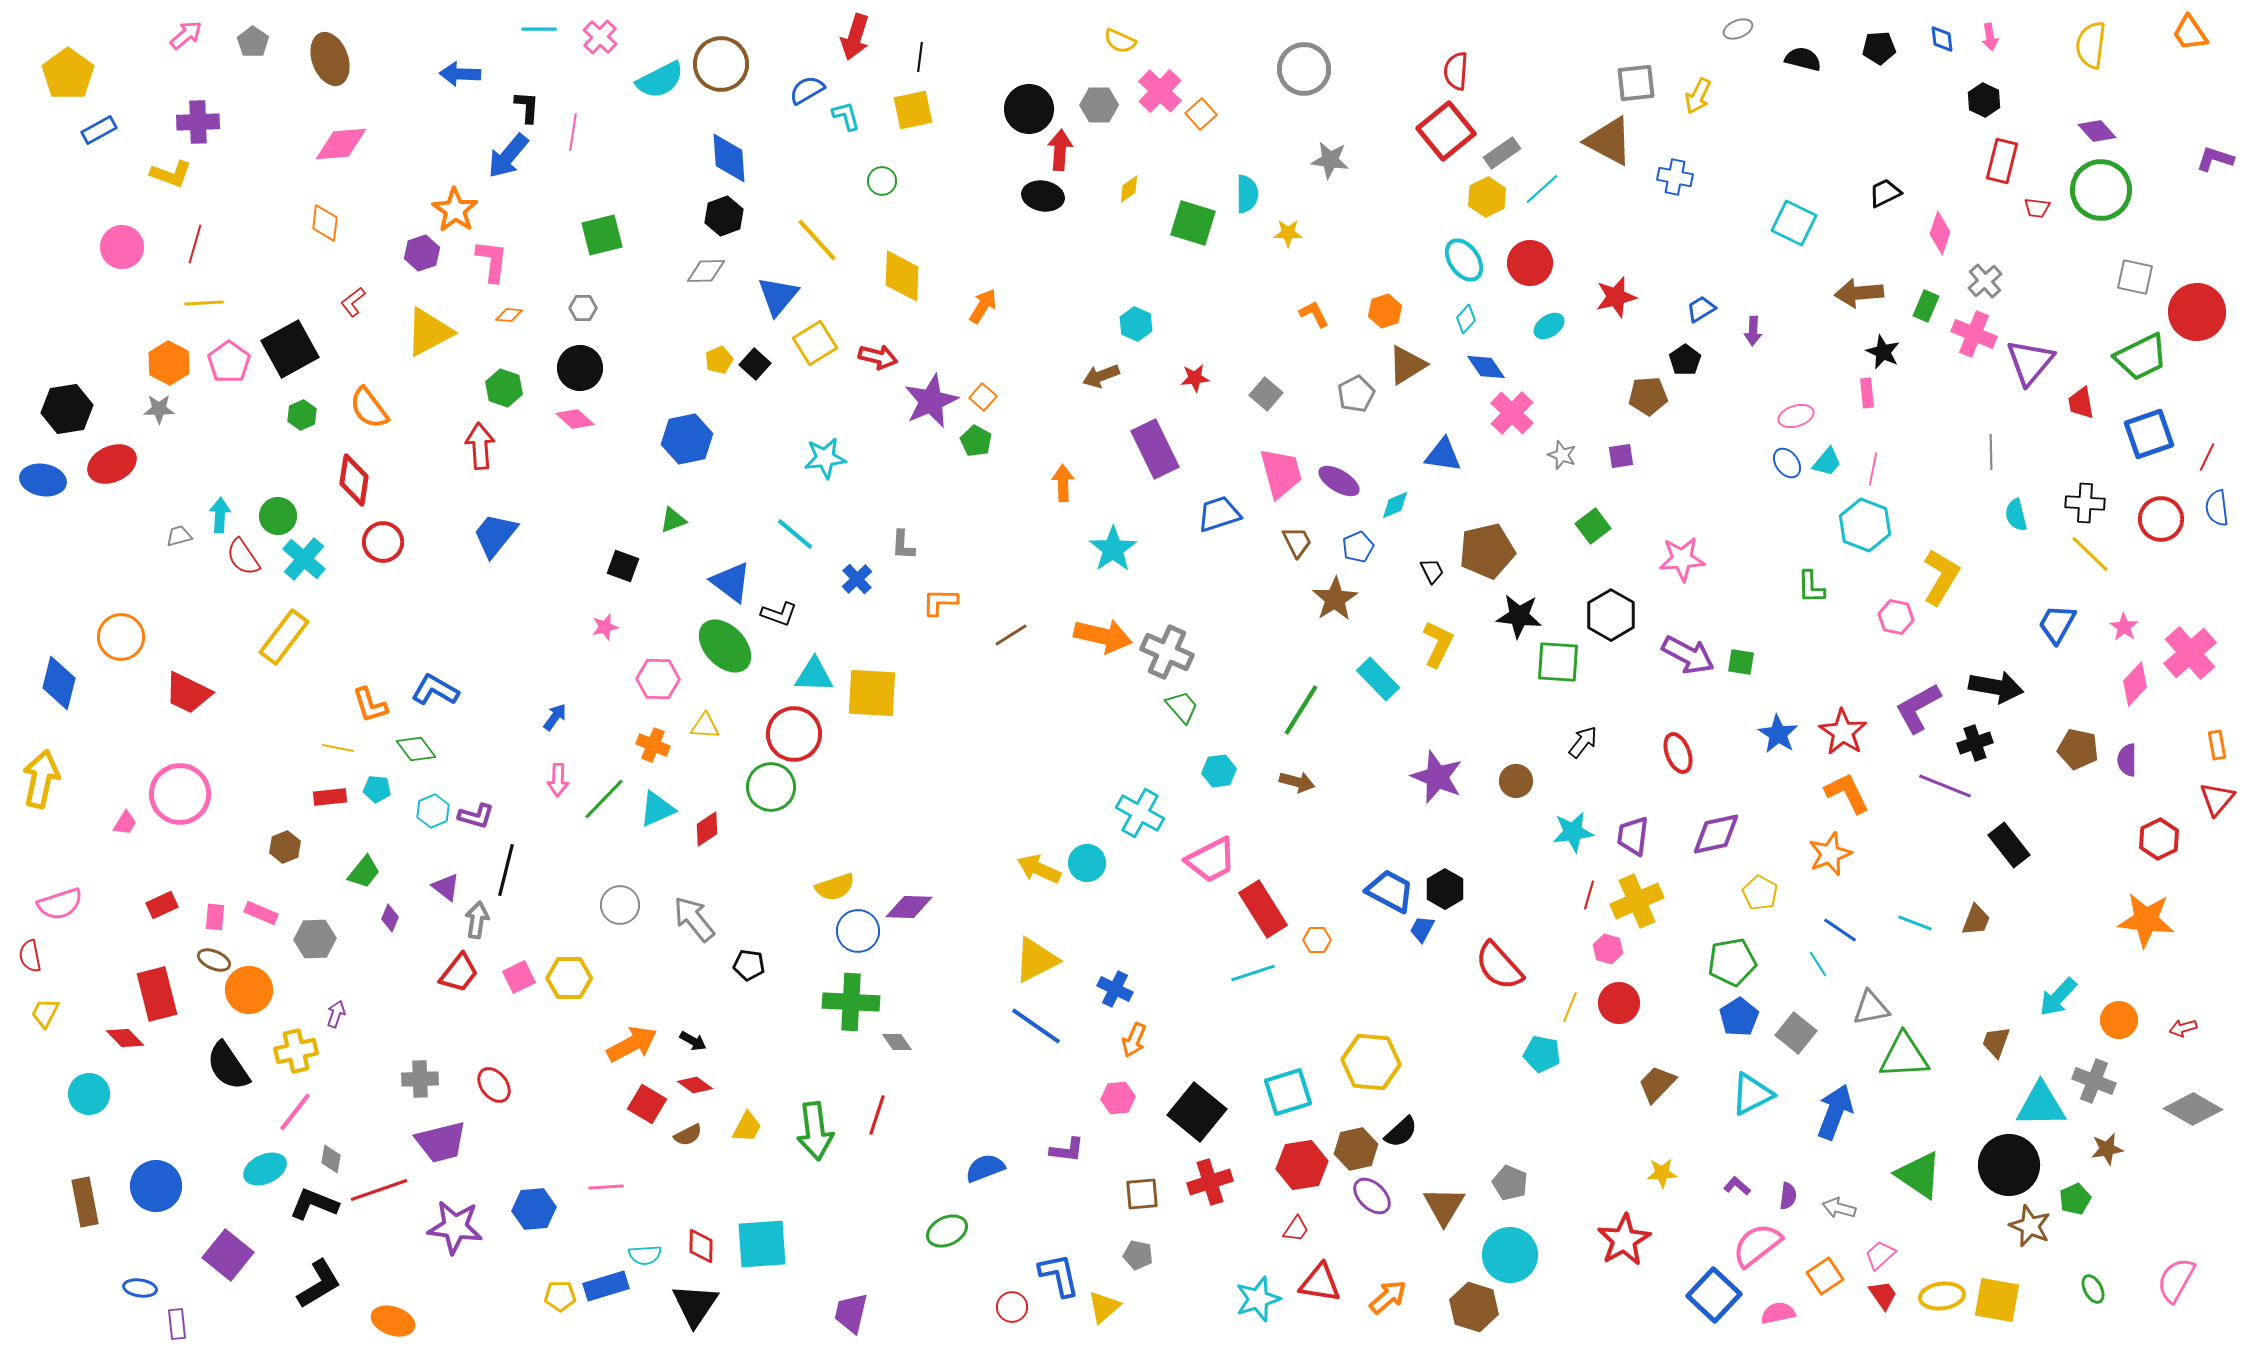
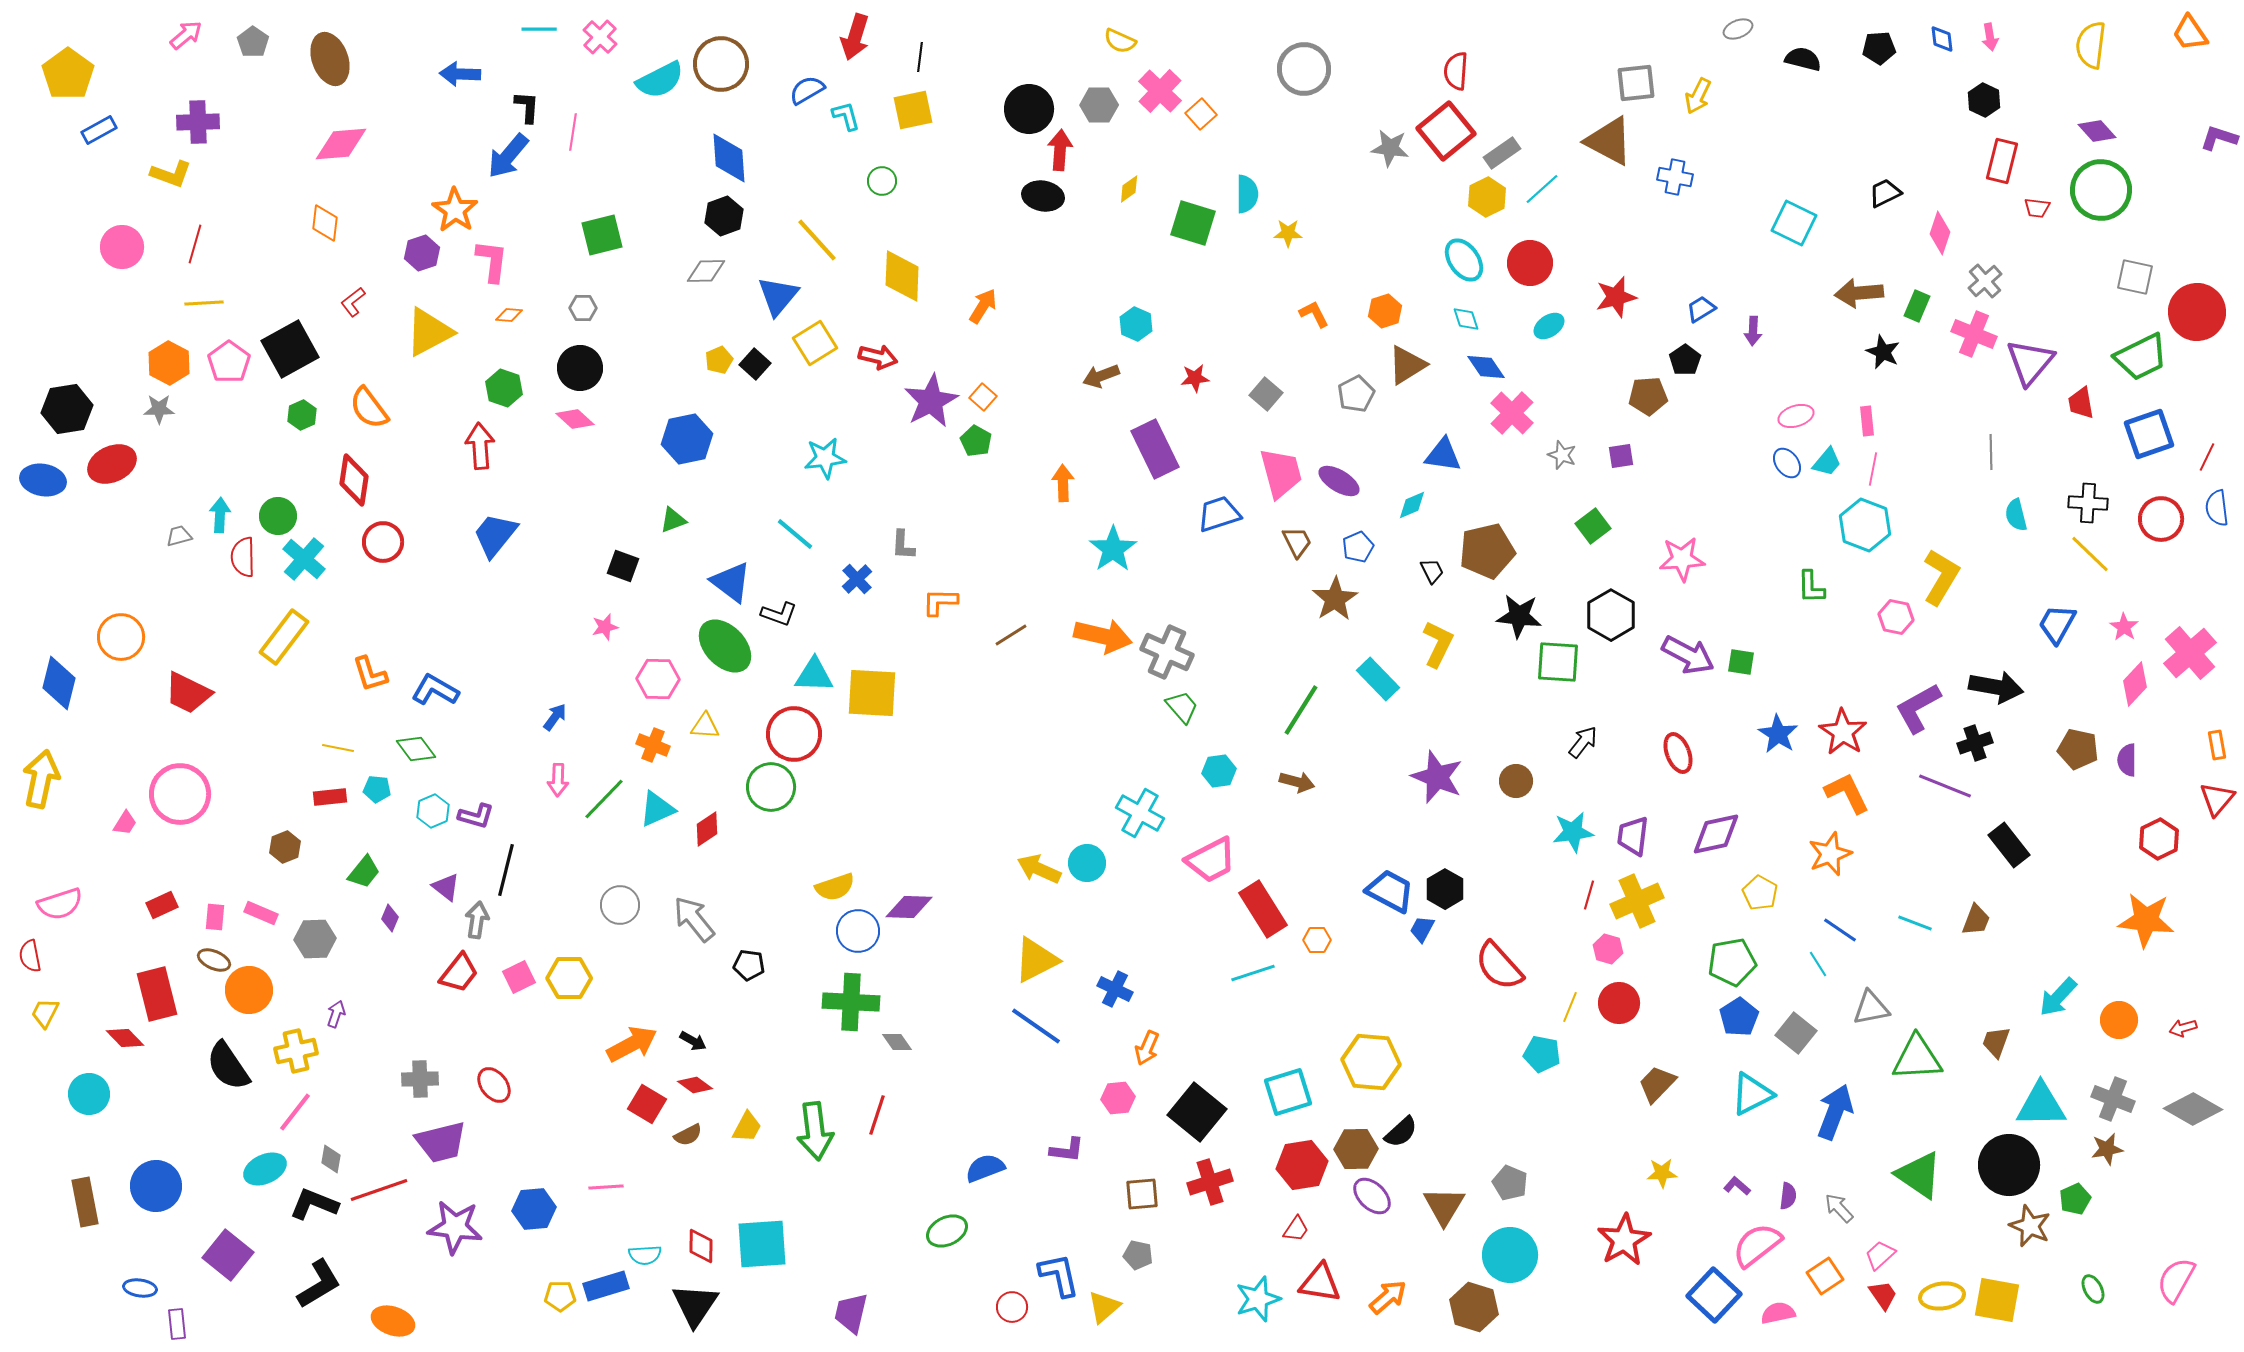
purple L-shape at (2215, 159): moved 4 px right, 21 px up
gray star at (1330, 160): moved 60 px right, 12 px up
green rectangle at (1926, 306): moved 9 px left
cyan diamond at (1466, 319): rotated 60 degrees counterclockwise
pink rectangle at (1867, 393): moved 28 px down
purple star at (931, 401): rotated 4 degrees counterclockwise
black cross at (2085, 503): moved 3 px right
cyan diamond at (1395, 505): moved 17 px right
red semicircle at (243, 557): rotated 33 degrees clockwise
orange L-shape at (370, 705): moved 31 px up
orange arrow at (1134, 1040): moved 13 px right, 8 px down
green triangle at (1904, 1056): moved 13 px right, 2 px down
gray cross at (2094, 1081): moved 19 px right, 18 px down
brown hexagon at (1356, 1149): rotated 12 degrees clockwise
gray arrow at (1839, 1208): rotated 32 degrees clockwise
